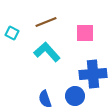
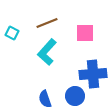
brown line: moved 1 px right, 1 px down
cyan L-shape: rotated 96 degrees counterclockwise
